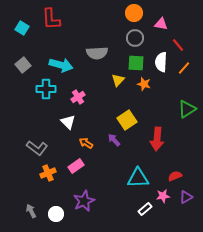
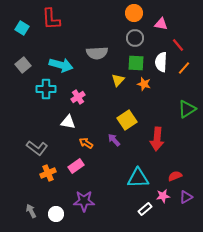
white triangle: rotated 35 degrees counterclockwise
purple star: rotated 25 degrees clockwise
